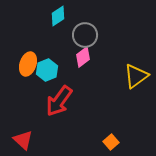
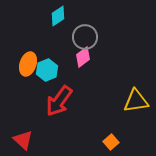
gray circle: moved 2 px down
yellow triangle: moved 25 px down; rotated 28 degrees clockwise
